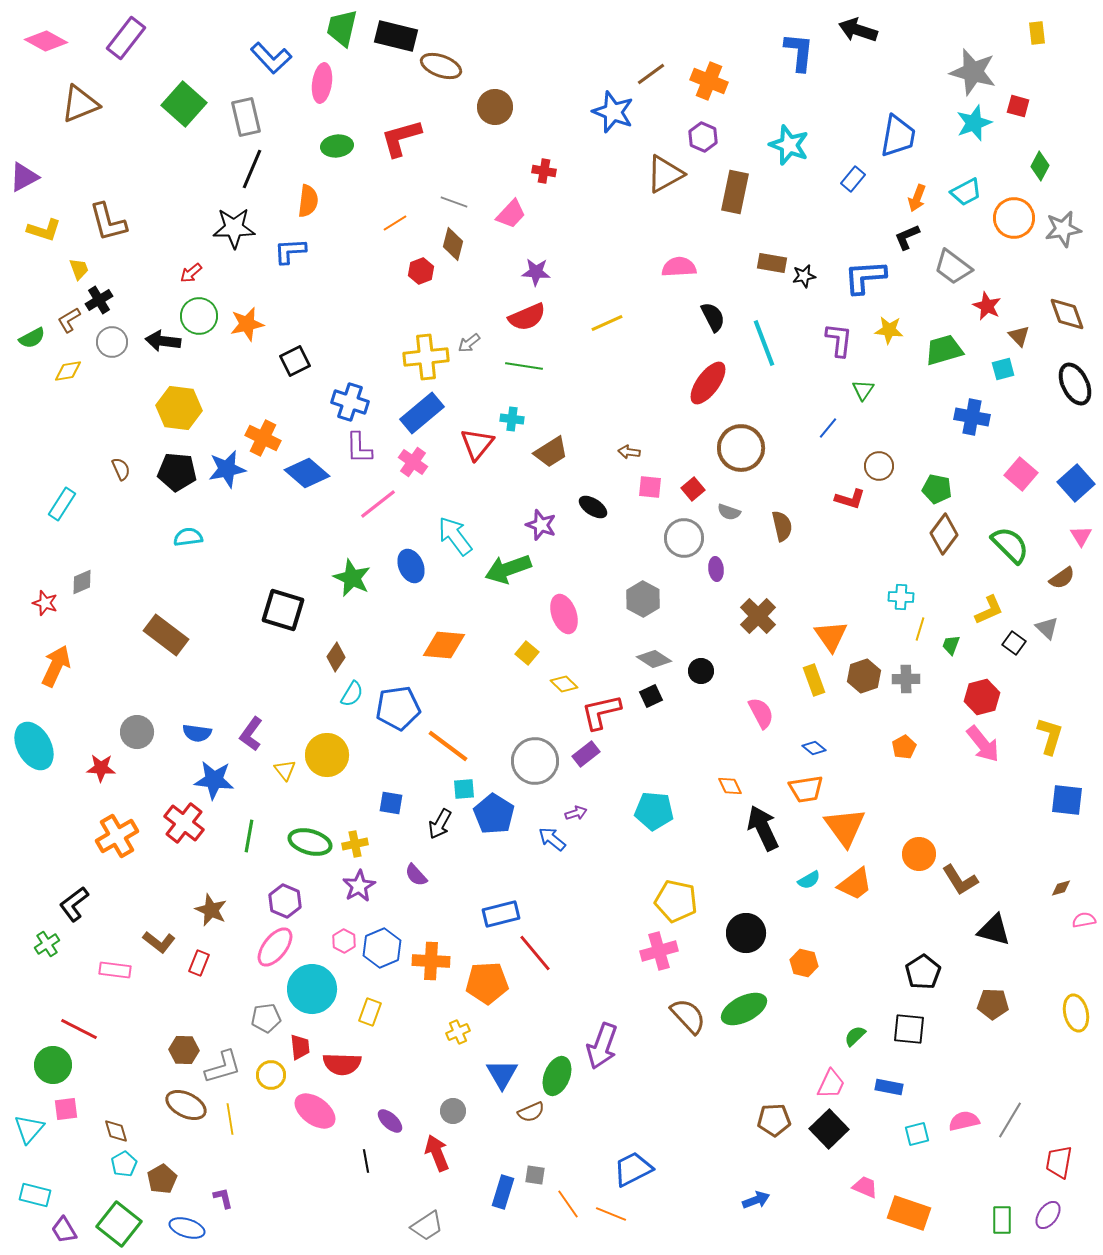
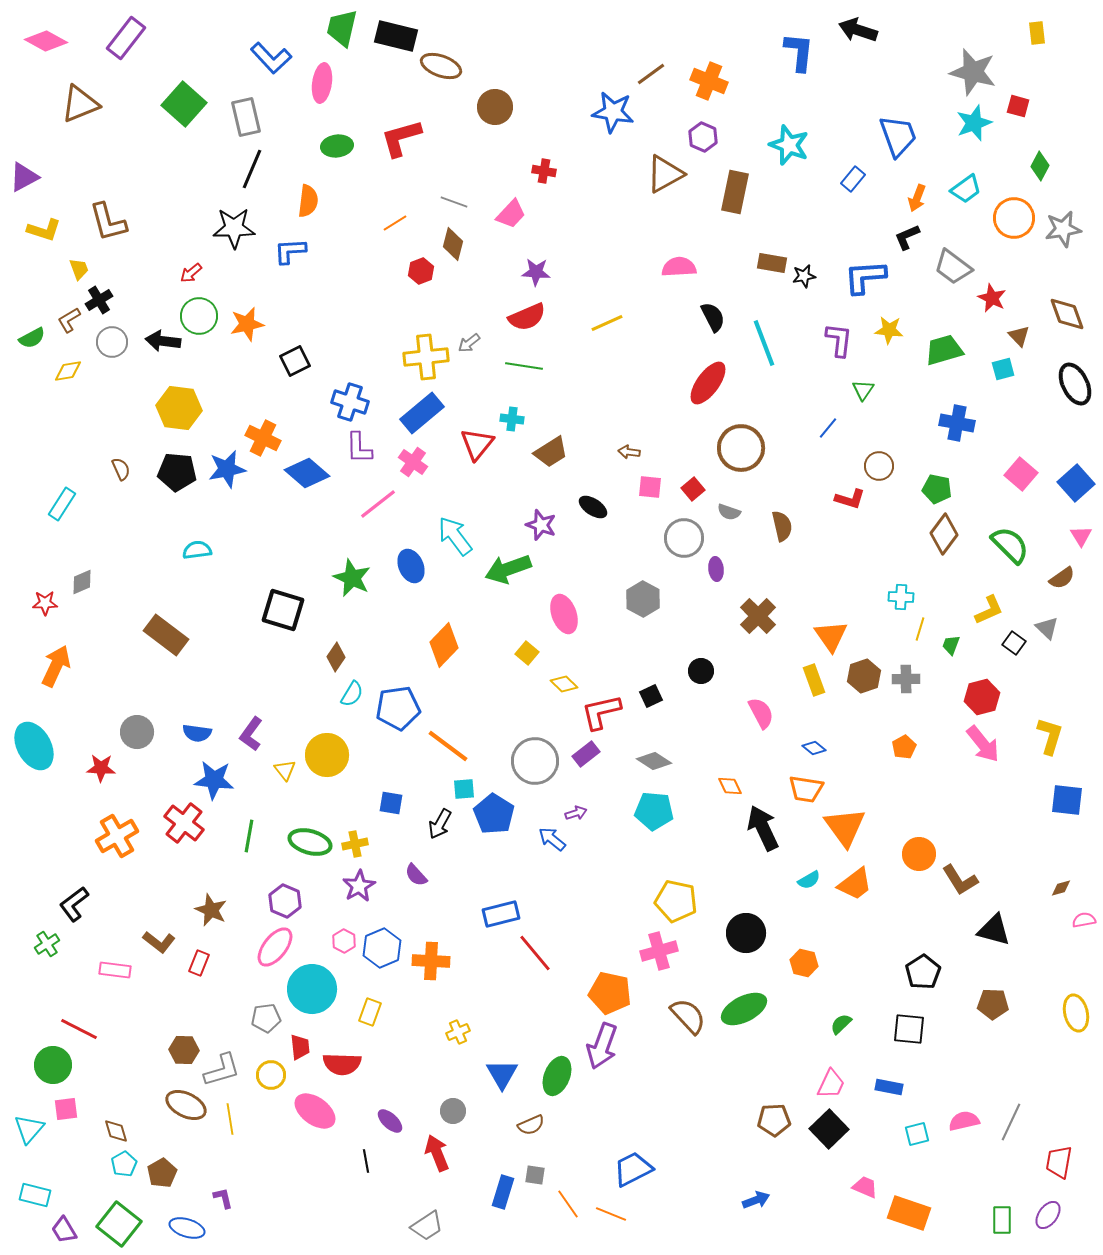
blue star at (613, 112): rotated 12 degrees counterclockwise
blue trapezoid at (898, 136): rotated 30 degrees counterclockwise
cyan trapezoid at (966, 192): moved 3 px up; rotated 8 degrees counterclockwise
red star at (987, 306): moved 5 px right, 8 px up
blue cross at (972, 417): moved 15 px left, 6 px down
cyan semicircle at (188, 537): moved 9 px right, 13 px down
red star at (45, 603): rotated 20 degrees counterclockwise
orange diamond at (444, 645): rotated 51 degrees counterclockwise
gray diamond at (654, 659): moved 102 px down
orange trapezoid at (806, 789): rotated 18 degrees clockwise
orange pentagon at (487, 983): moved 123 px right, 10 px down; rotated 15 degrees clockwise
green semicircle at (855, 1036): moved 14 px left, 12 px up
gray L-shape at (223, 1067): moved 1 px left, 3 px down
brown semicircle at (531, 1112): moved 13 px down
gray line at (1010, 1120): moved 1 px right, 2 px down; rotated 6 degrees counterclockwise
brown pentagon at (162, 1179): moved 6 px up
